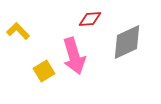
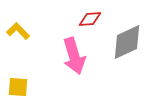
yellow square: moved 26 px left, 16 px down; rotated 35 degrees clockwise
